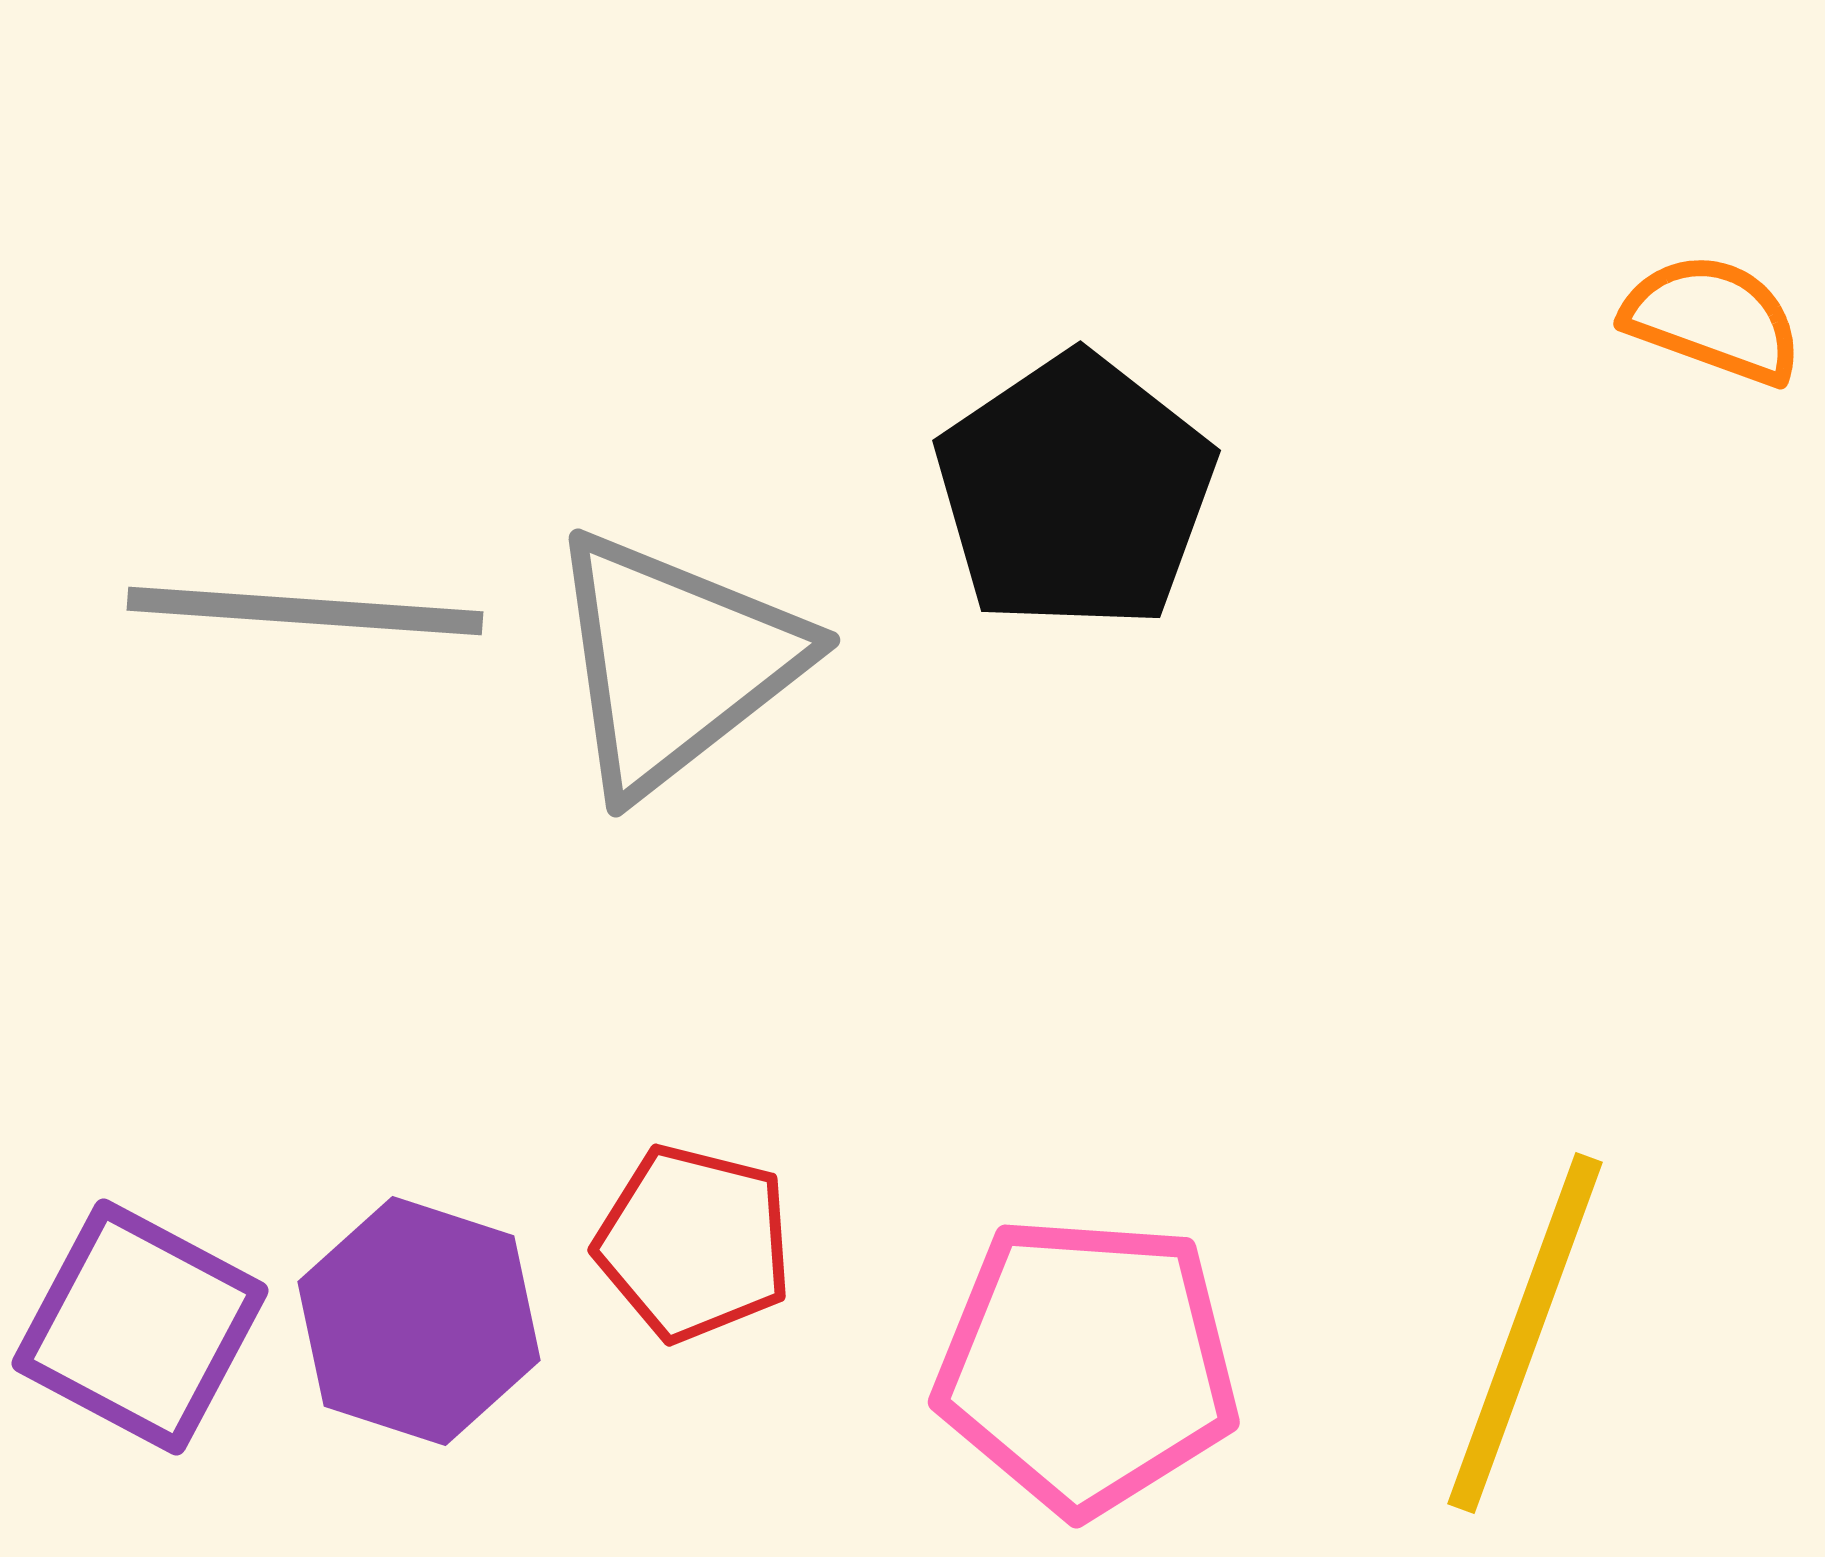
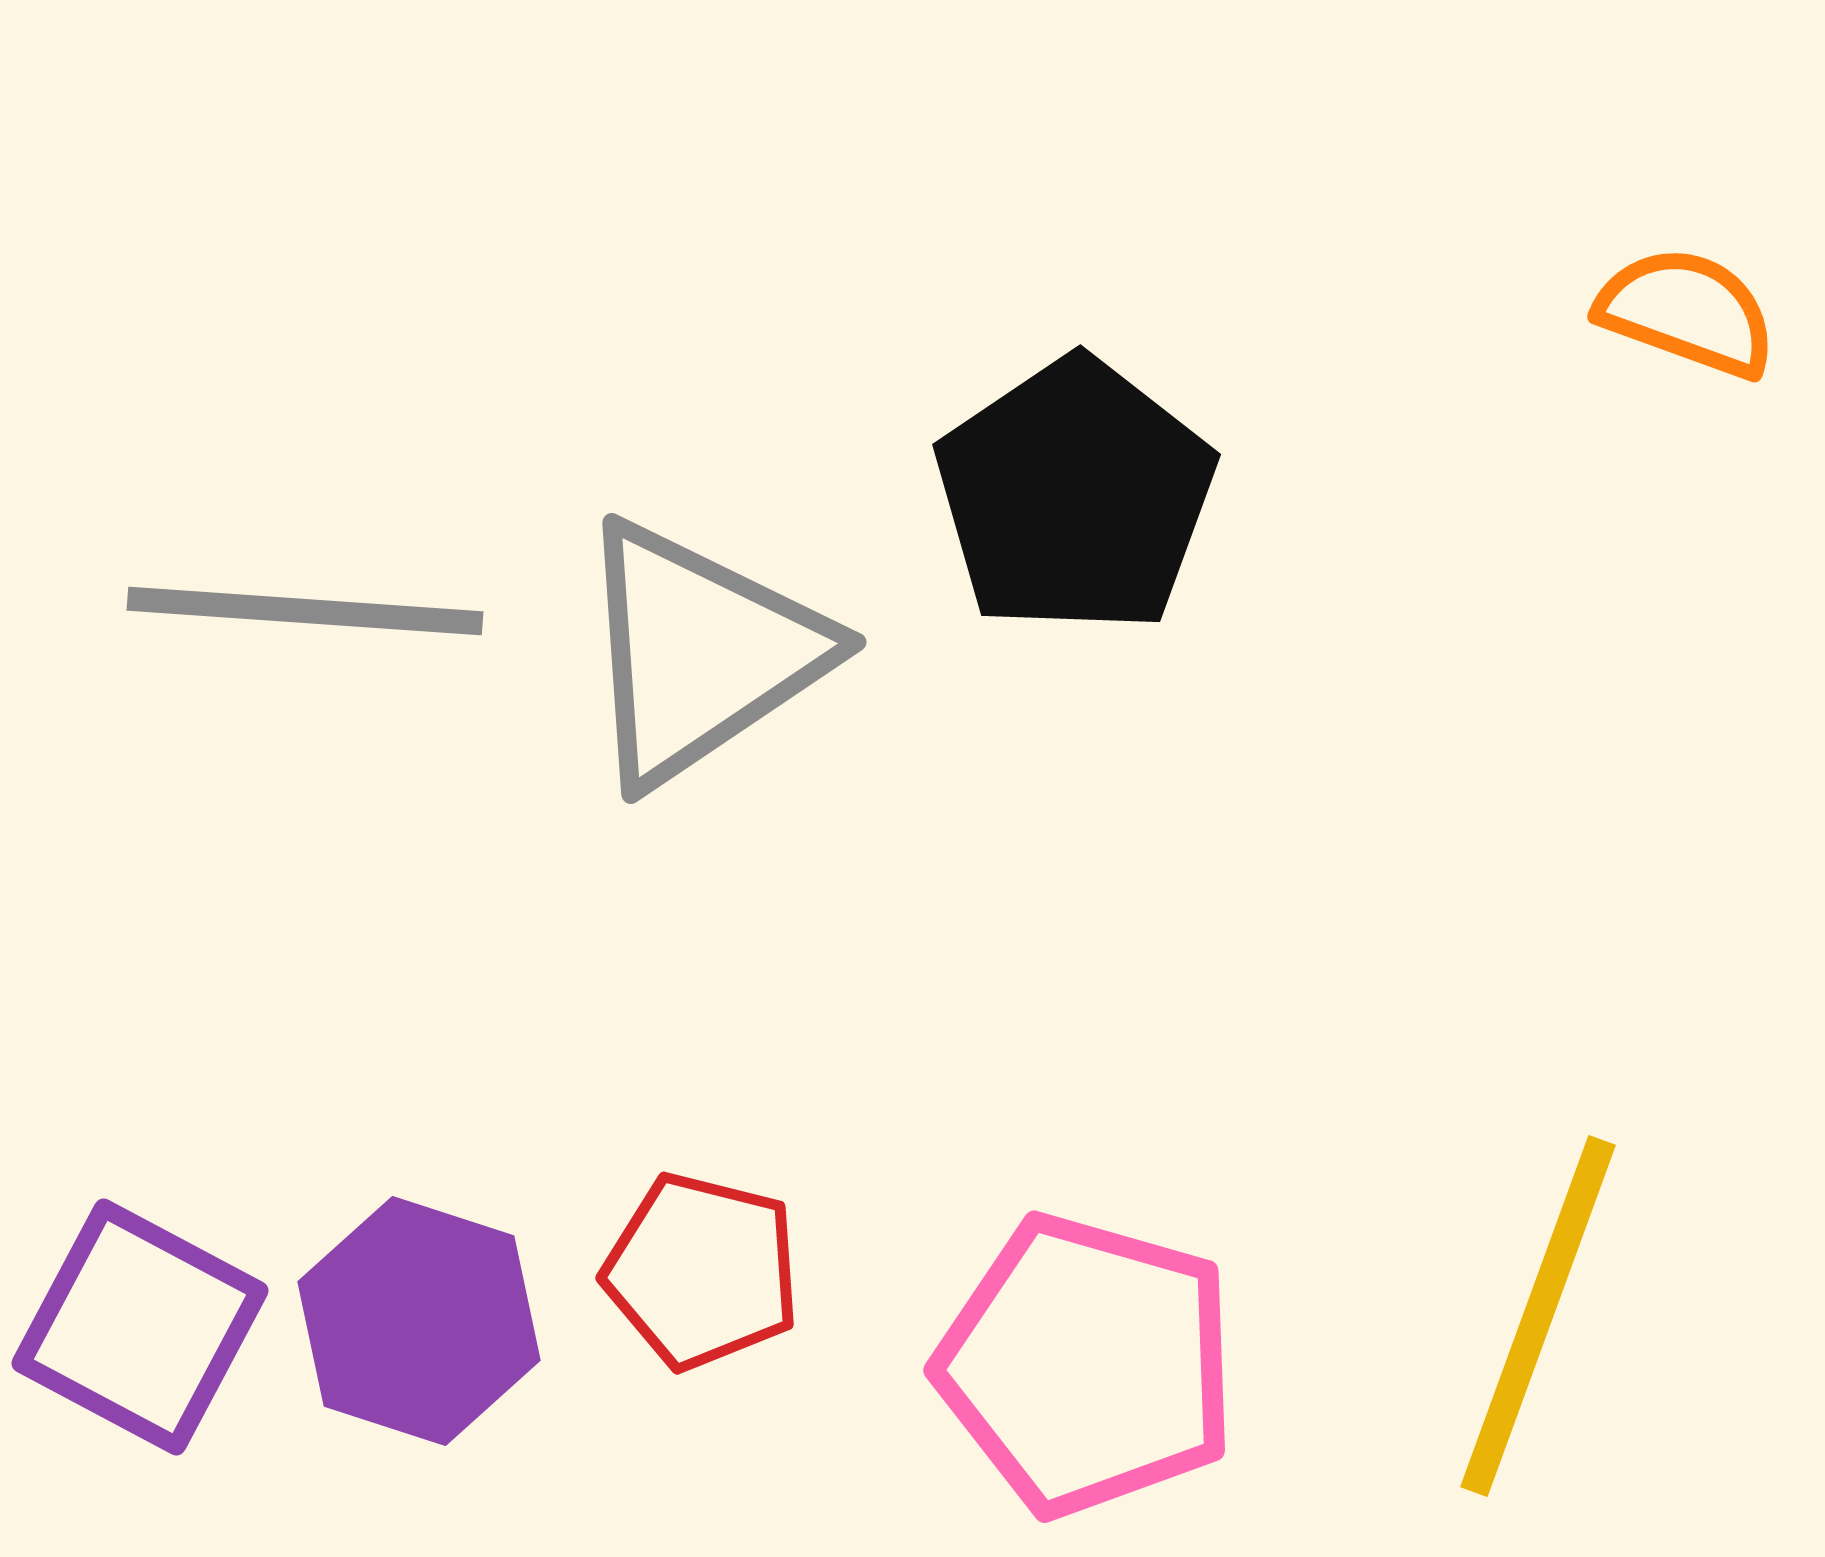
orange semicircle: moved 26 px left, 7 px up
black pentagon: moved 4 px down
gray triangle: moved 25 px right, 9 px up; rotated 4 degrees clockwise
red pentagon: moved 8 px right, 28 px down
yellow line: moved 13 px right, 17 px up
pink pentagon: rotated 12 degrees clockwise
